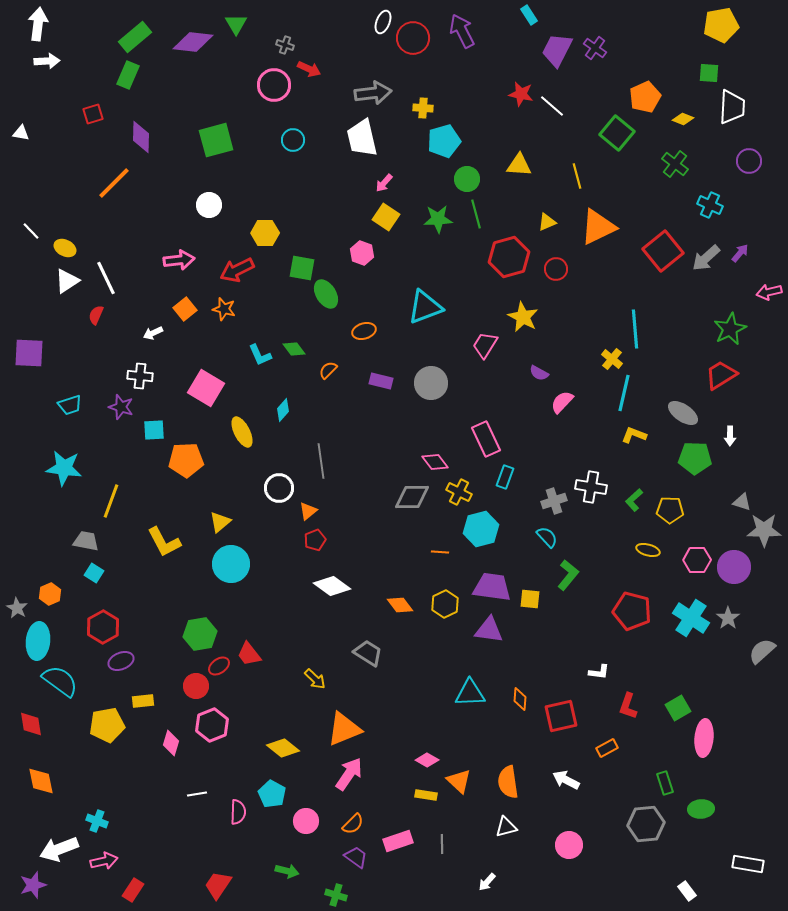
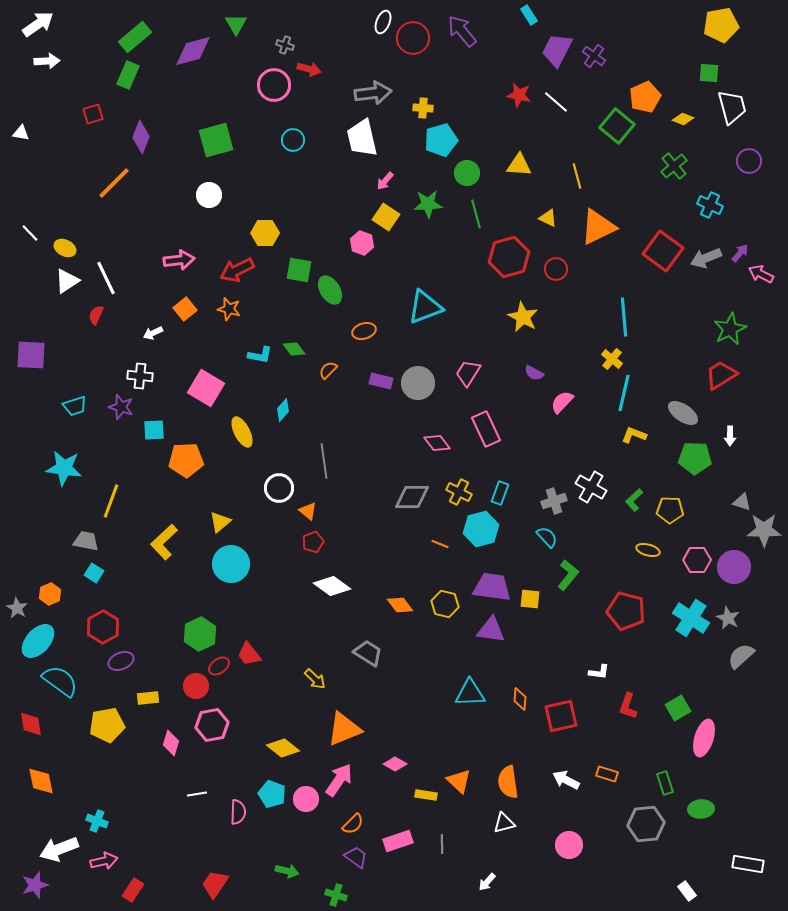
white arrow at (38, 24): rotated 48 degrees clockwise
purple arrow at (462, 31): rotated 12 degrees counterclockwise
purple diamond at (193, 42): moved 9 px down; rotated 21 degrees counterclockwise
purple cross at (595, 48): moved 1 px left, 8 px down
red arrow at (309, 69): rotated 10 degrees counterclockwise
red star at (521, 94): moved 2 px left, 1 px down
white line at (552, 106): moved 4 px right, 4 px up
white trapezoid at (732, 107): rotated 18 degrees counterclockwise
green square at (617, 133): moved 7 px up
purple diamond at (141, 137): rotated 20 degrees clockwise
cyan pentagon at (444, 141): moved 3 px left, 1 px up
green cross at (675, 164): moved 1 px left, 2 px down; rotated 12 degrees clockwise
green circle at (467, 179): moved 6 px up
pink arrow at (384, 183): moved 1 px right, 2 px up
white circle at (209, 205): moved 10 px up
green star at (438, 219): moved 10 px left, 15 px up
yellow triangle at (547, 222): moved 1 px right, 4 px up; rotated 48 degrees clockwise
white line at (31, 231): moved 1 px left, 2 px down
red square at (663, 251): rotated 15 degrees counterclockwise
pink hexagon at (362, 253): moved 10 px up
gray arrow at (706, 258): rotated 20 degrees clockwise
green square at (302, 268): moved 3 px left, 2 px down
pink arrow at (769, 292): moved 8 px left, 18 px up; rotated 40 degrees clockwise
green ellipse at (326, 294): moved 4 px right, 4 px up
orange star at (224, 309): moved 5 px right
cyan line at (635, 329): moved 11 px left, 12 px up
pink trapezoid at (485, 345): moved 17 px left, 28 px down
purple square at (29, 353): moved 2 px right, 2 px down
cyan L-shape at (260, 355): rotated 55 degrees counterclockwise
purple semicircle at (539, 373): moved 5 px left
gray circle at (431, 383): moved 13 px left
cyan trapezoid at (70, 405): moved 5 px right, 1 px down
pink rectangle at (486, 439): moved 10 px up
gray line at (321, 461): moved 3 px right
pink diamond at (435, 462): moved 2 px right, 19 px up
cyan rectangle at (505, 477): moved 5 px left, 16 px down
white cross at (591, 487): rotated 20 degrees clockwise
orange triangle at (308, 511): rotated 42 degrees counterclockwise
red pentagon at (315, 540): moved 2 px left, 2 px down
yellow L-shape at (164, 542): rotated 75 degrees clockwise
orange line at (440, 552): moved 8 px up; rotated 18 degrees clockwise
yellow hexagon at (445, 604): rotated 20 degrees counterclockwise
red pentagon at (632, 611): moved 6 px left
gray star at (728, 618): rotated 10 degrees counterclockwise
purple triangle at (489, 630): moved 2 px right
green hexagon at (200, 634): rotated 16 degrees counterclockwise
cyan ellipse at (38, 641): rotated 36 degrees clockwise
gray semicircle at (762, 651): moved 21 px left, 5 px down
yellow rectangle at (143, 701): moved 5 px right, 3 px up
pink hexagon at (212, 725): rotated 12 degrees clockwise
pink ellipse at (704, 738): rotated 12 degrees clockwise
orange rectangle at (607, 748): moved 26 px down; rotated 45 degrees clockwise
pink diamond at (427, 760): moved 32 px left, 4 px down
pink arrow at (349, 774): moved 10 px left, 6 px down
cyan pentagon at (272, 794): rotated 8 degrees counterclockwise
pink circle at (306, 821): moved 22 px up
white triangle at (506, 827): moved 2 px left, 4 px up
purple star at (33, 885): moved 2 px right
red trapezoid at (218, 885): moved 3 px left, 1 px up
